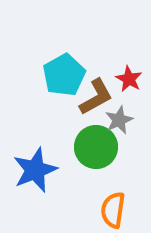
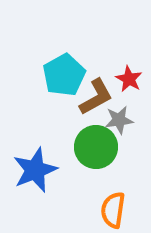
gray star: rotated 16 degrees clockwise
